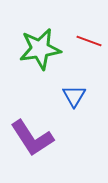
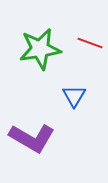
red line: moved 1 px right, 2 px down
purple L-shape: rotated 27 degrees counterclockwise
